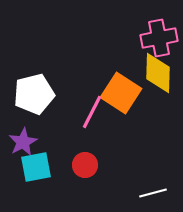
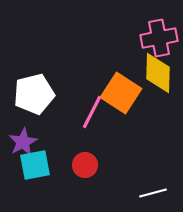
cyan square: moved 1 px left, 2 px up
